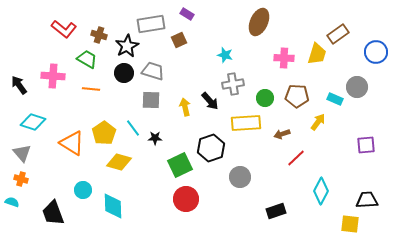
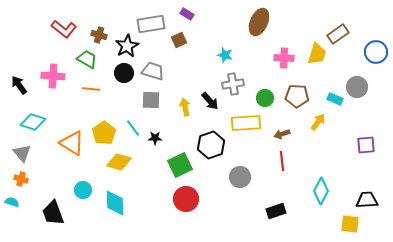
black hexagon at (211, 148): moved 3 px up
red line at (296, 158): moved 14 px left, 3 px down; rotated 54 degrees counterclockwise
cyan diamond at (113, 206): moved 2 px right, 3 px up
